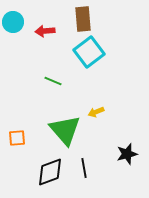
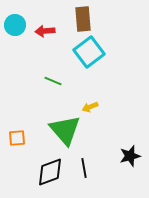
cyan circle: moved 2 px right, 3 px down
yellow arrow: moved 6 px left, 5 px up
black star: moved 3 px right, 2 px down
